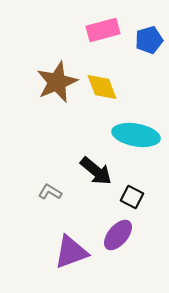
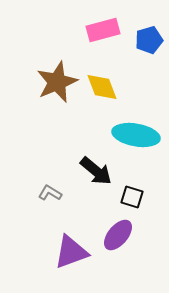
gray L-shape: moved 1 px down
black square: rotated 10 degrees counterclockwise
